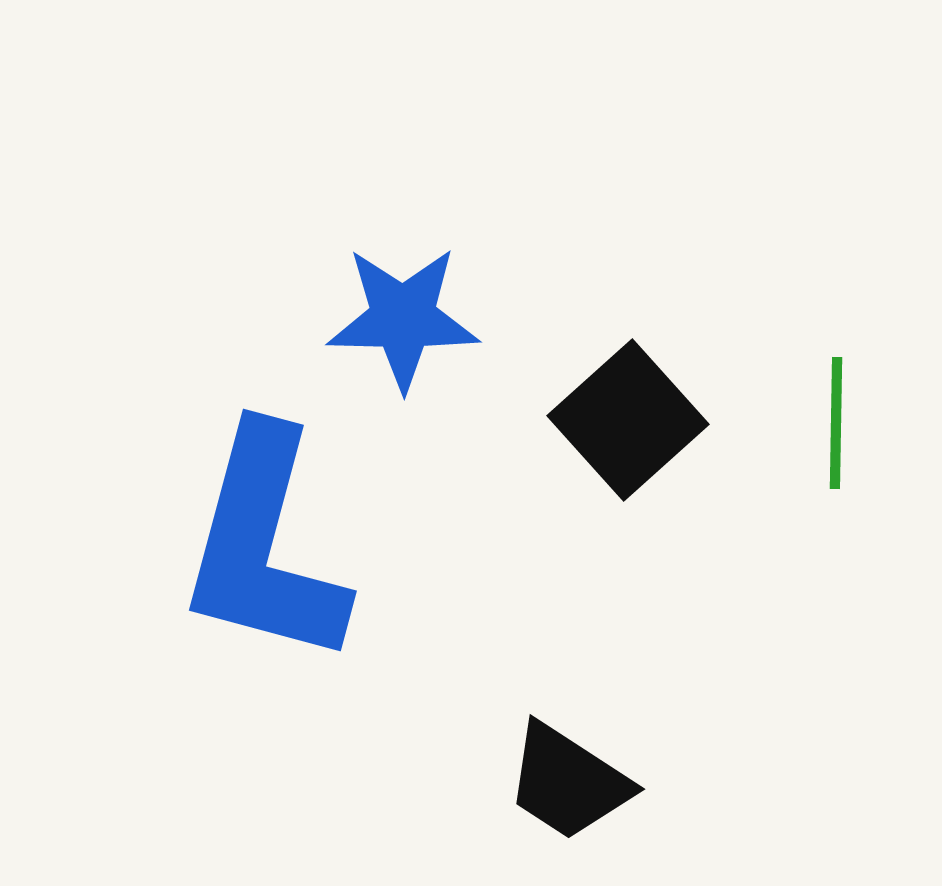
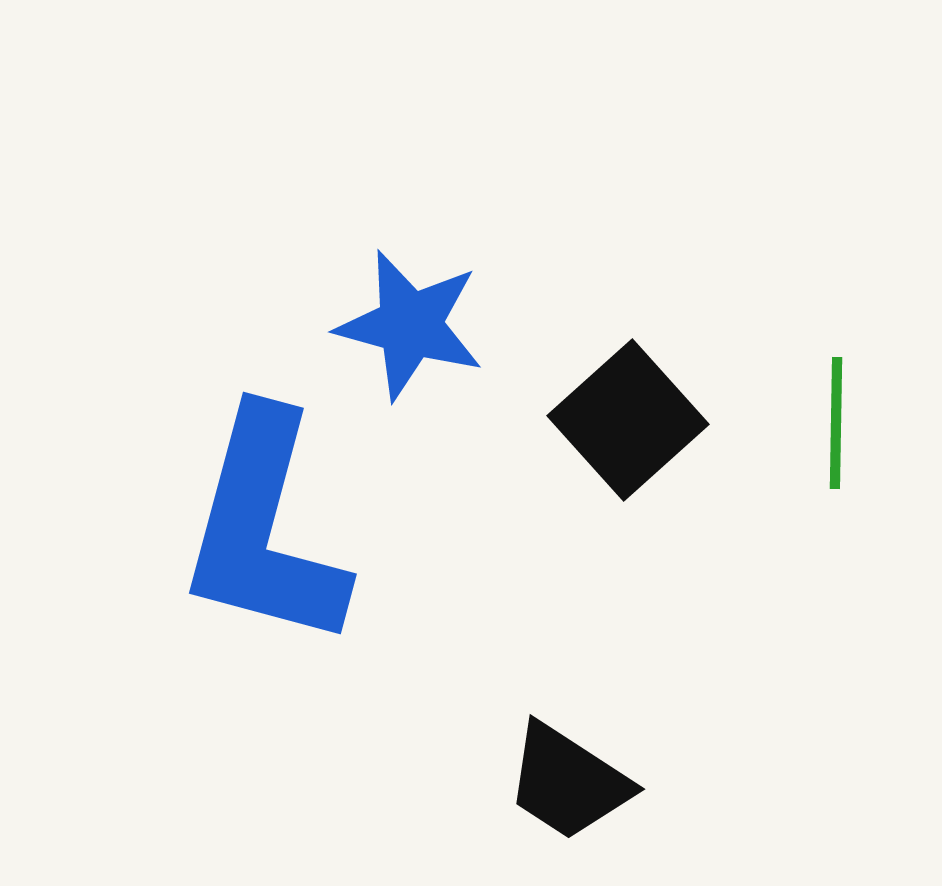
blue star: moved 7 px right, 7 px down; rotated 14 degrees clockwise
blue L-shape: moved 17 px up
